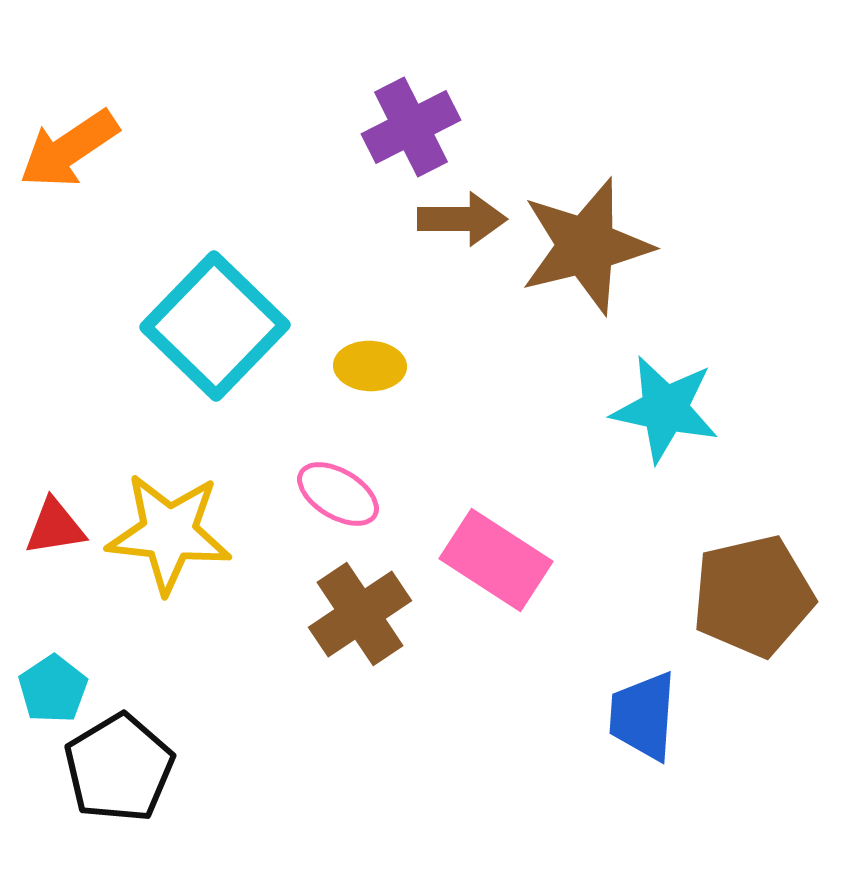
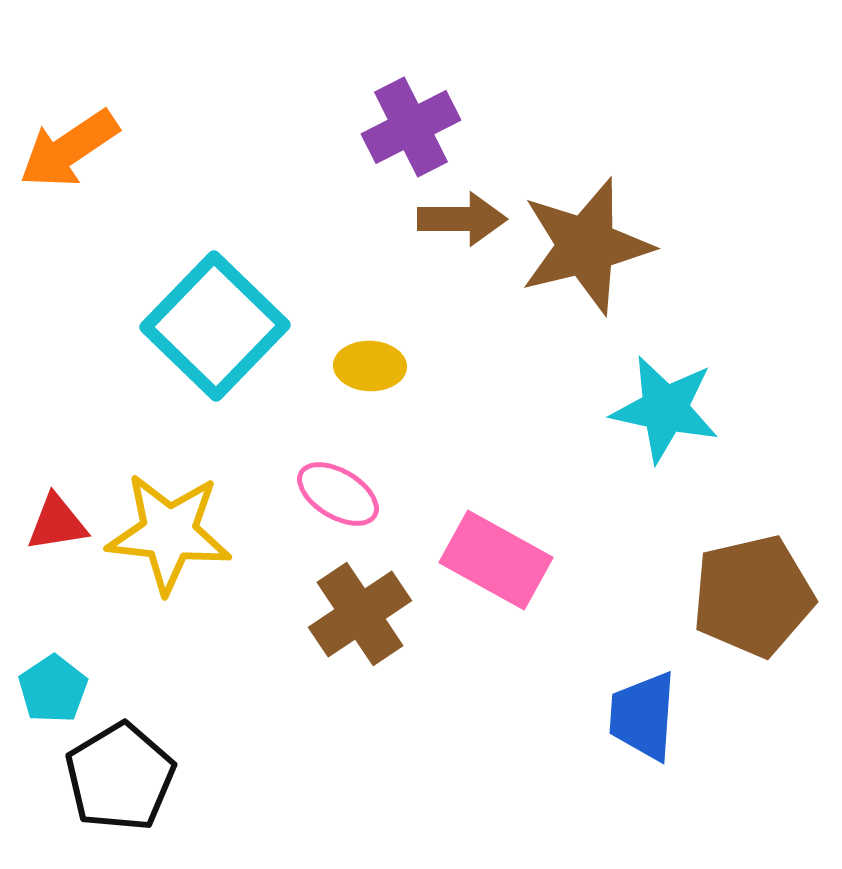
red triangle: moved 2 px right, 4 px up
pink rectangle: rotated 4 degrees counterclockwise
black pentagon: moved 1 px right, 9 px down
